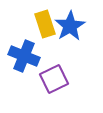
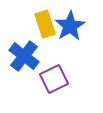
blue cross: rotated 16 degrees clockwise
